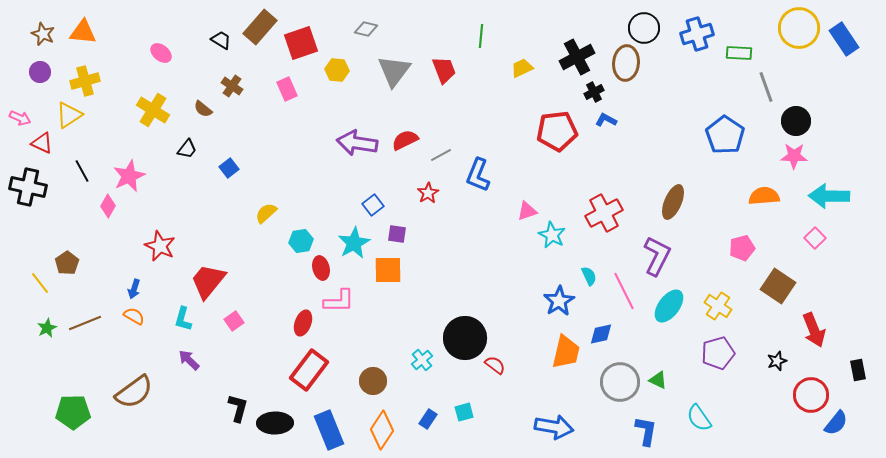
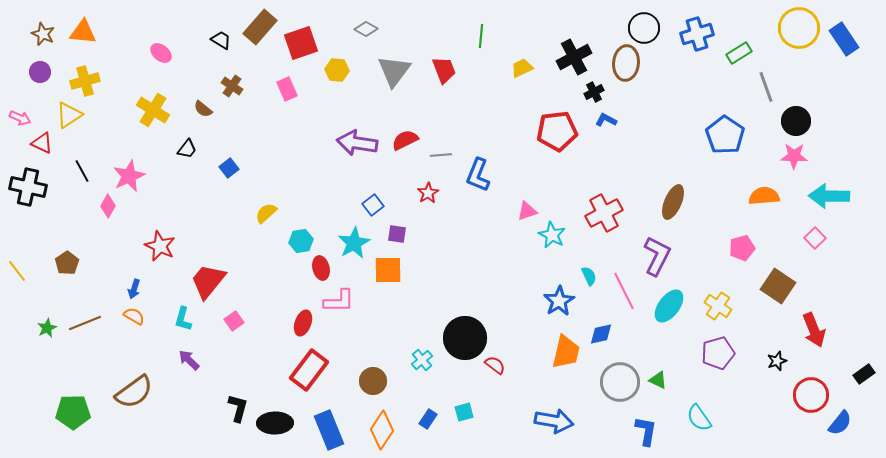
gray diamond at (366, 29): rotated 15 degrees clockwise
green rectangle at (739, 53): rotated 35 degrees counterclockwise
black cross at (577, 57): moved 3 px left
gray line at (441, 155): rotated 25 degrees clockwise
yellow line at (40, 283): moved 23 px left, 12 px up
black rectangle at (858, 370): moved 6 px right, 4 px down; rotated 65 degrees clockwise
blue semicircle at (836, 423): moved 4 px right
blue arrow at (554, 427): moved 6 px up
